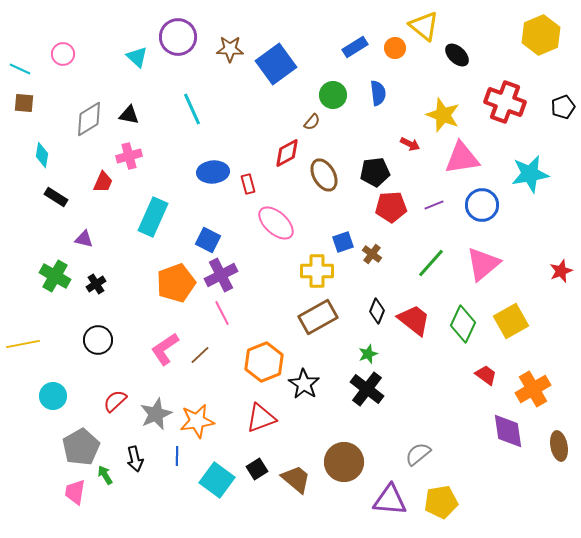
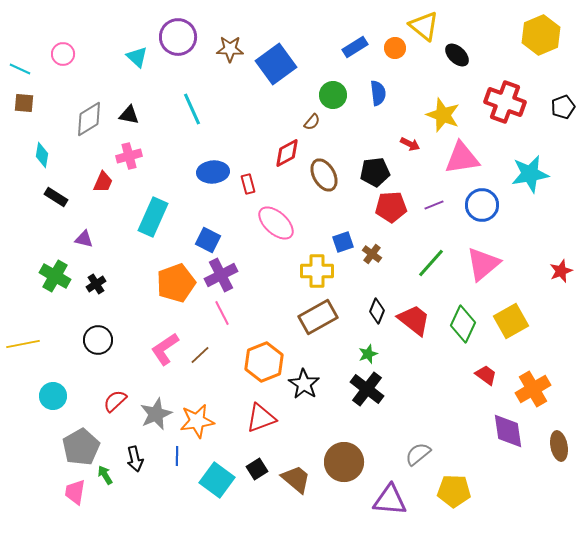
yellow pentagon at (441, 502): moved 13 px right, 11 px up; rotated 12 degrees clockwise
